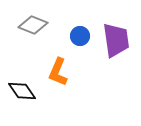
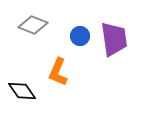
purple trapezoid: moved 2 px left, 1 px up
